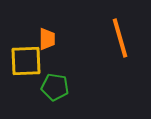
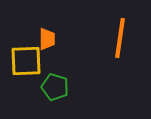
orange line: rotated 24 degrees clockwise
green pentagon: rotated 8 degrees clockwise
